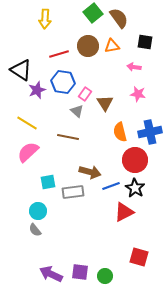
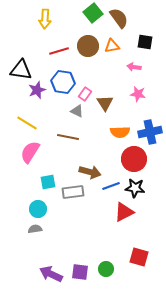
red line: moved 3 px up
black triangle: rotated 25 degrees counterclockwise
gray triangle: rotated 16 degrees counterclockwise
orange semicircle: rotated 78 degrees counterclockwise
pink semicircle: moved 2 px right; rotated 15 degrees counterclockwise
red circle: moved 1 px left, 1 px up
black star: rotated 24 degrees counterclockwise
cyan circle: moved 2 px up
gray semicircle: moved 1 px up; rotated 120 degrees clockwise
green circle: moved 1 px right, 7 px up
